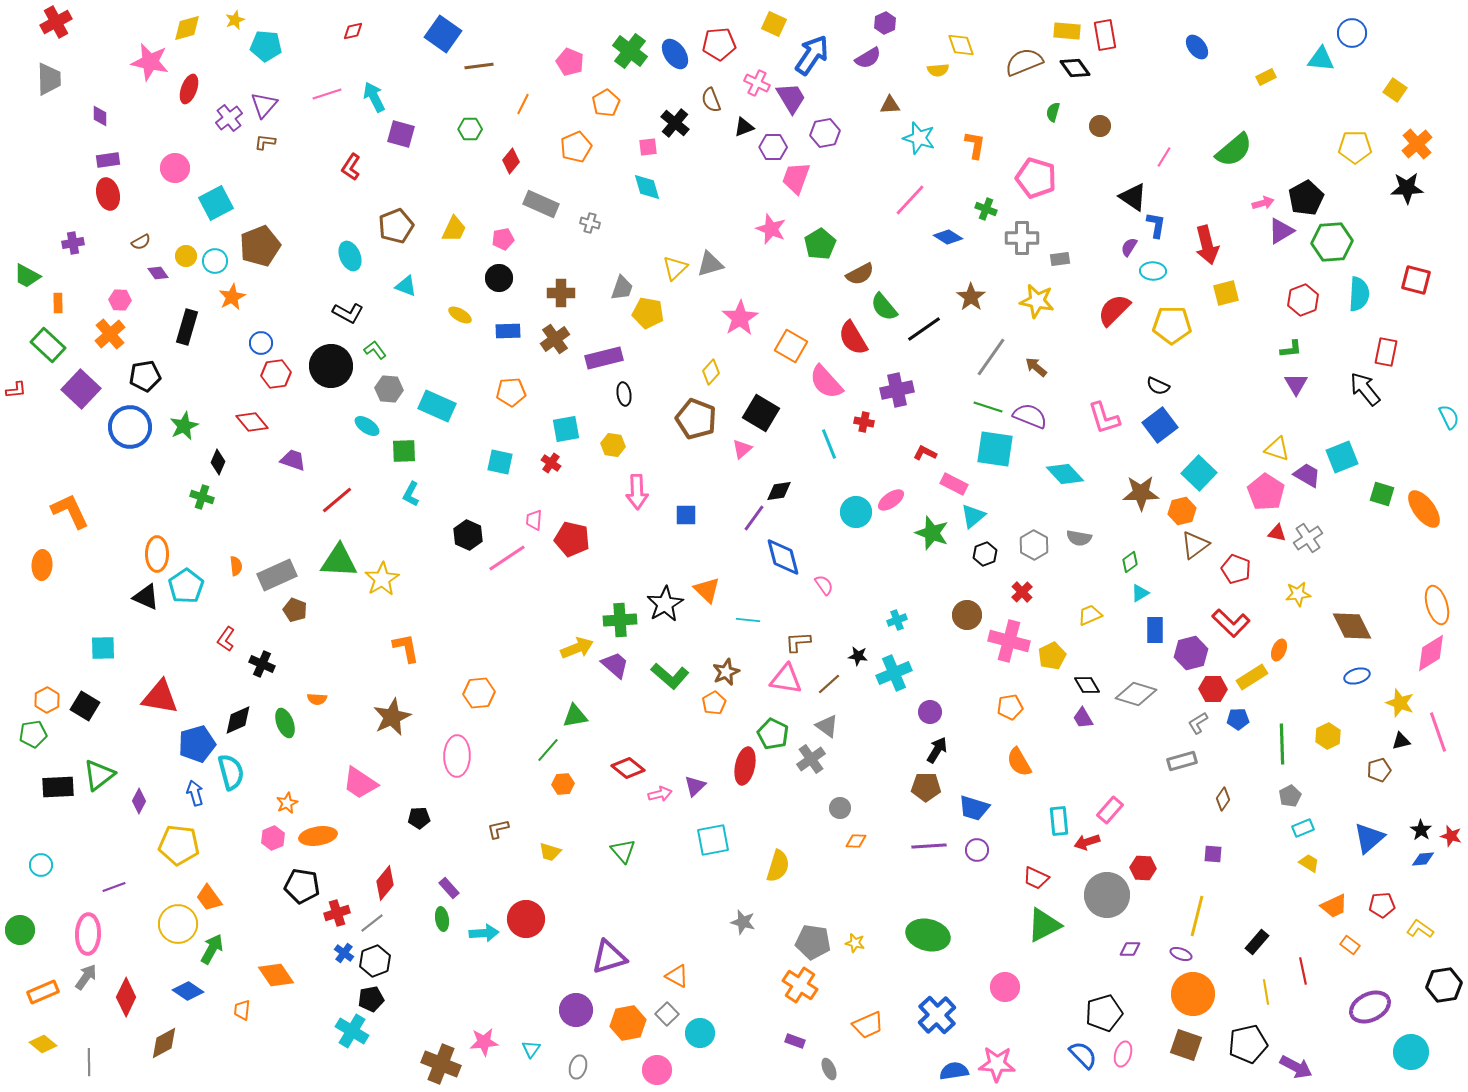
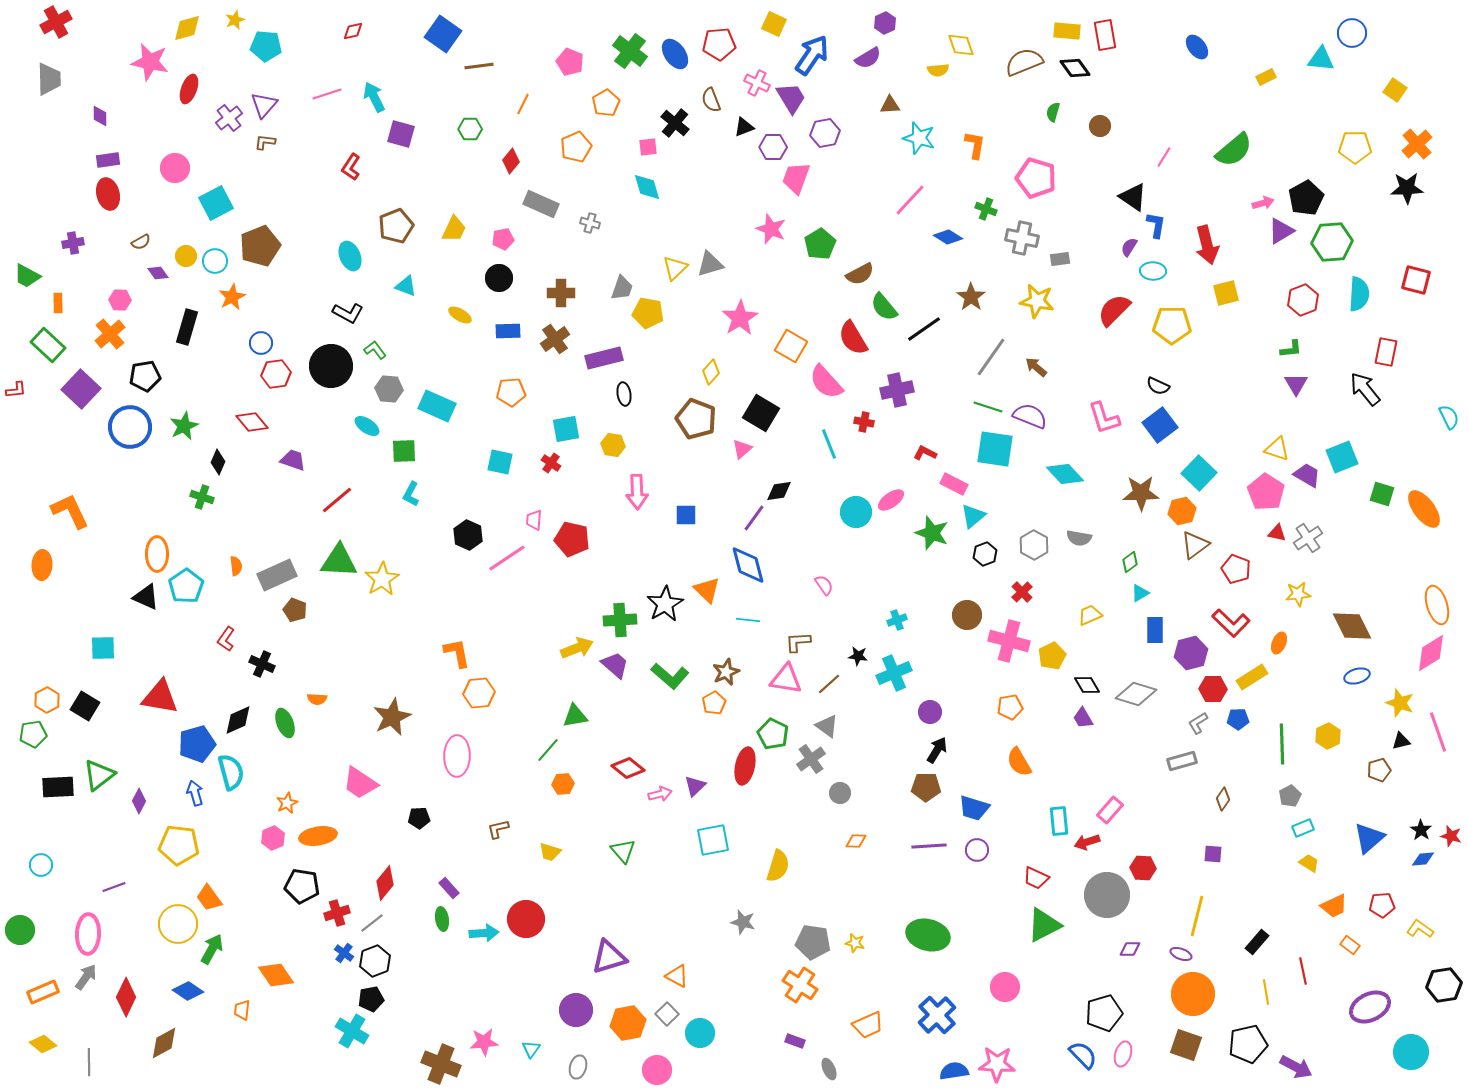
gray cross at (1022, 238): rotated 12 degrees clockwise
blue diamond at (783, 557): moved 35 px left, 8 px down
orange L-shape at (406, 648): moved 51 px right, 5 px down
orange ellipse at (1279, 650): moved 7 px up
gray circle at (840, 808): moved 15 px up
